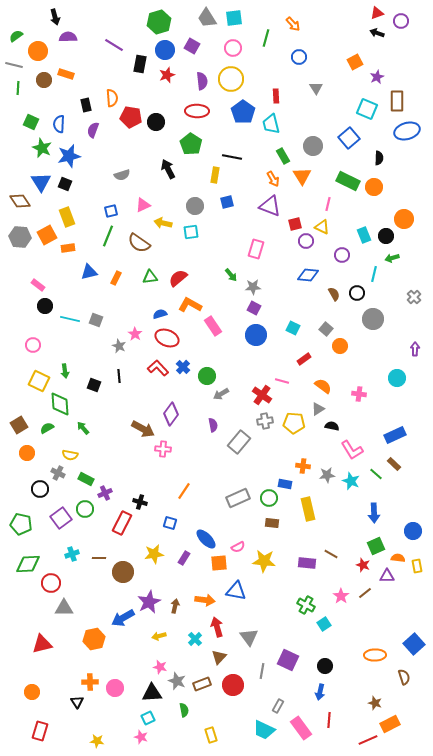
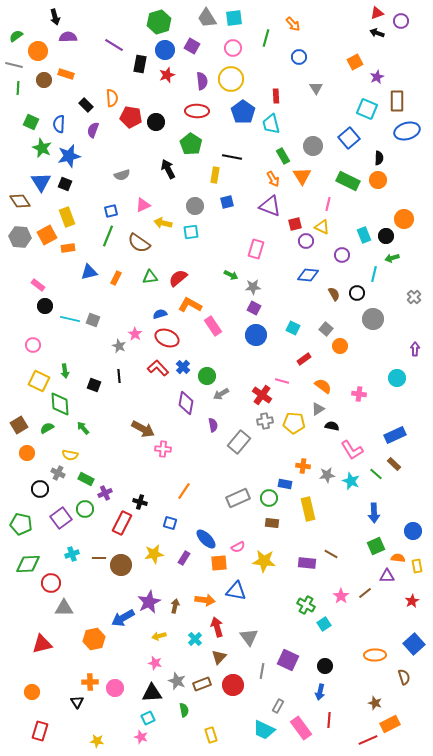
black rectangle at (86, 105): rotated 32 degrees counterclockwise
orange circle at (374, 187): moved 4 px right, 7 px up
green arrow at (231, 275): rotated 24 degrees counterclockwise
gray square at (96, 320): moved 3 px left
purple diamond at (171, 414): moved 15 px right, 11 px up; rotated 25 degrees counterclockwise
red star at (363, 565): moved 49 px right, 36 px down; rotated 24 degrees clockwise
brown circle at (123, 572): moved 2 px left, 7 px up
pink star at (160, 667): moved 5 px left, 4 px up
